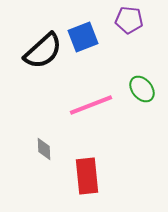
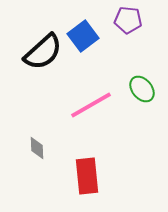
purple pentagon: moved 1 px left
blue square: moved 1 px up; rotated 16 degrees counterclockwise
black semicircle: moved 1 px down
pink line: rotated 9 degrees counterclockwise
gray diamond: moved 7 px left, 1 px up
